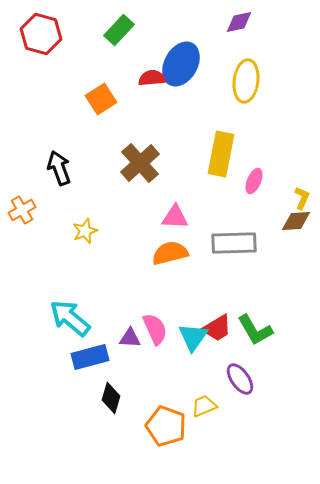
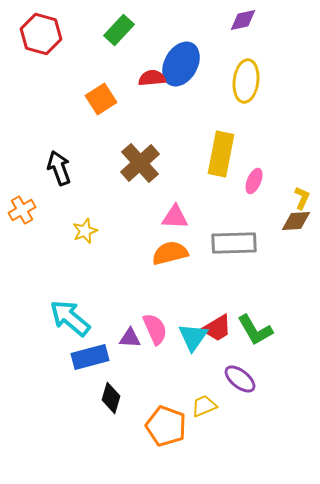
purple diamond: moved 4 px right, 2 px up
purple ellipse: rotated 16 degrees counterclockwise
